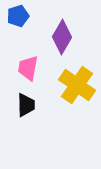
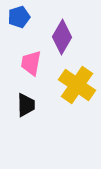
blue pentagon: moved 1 px right, 1 px down
pink trapezoid: moved 3 px right, 5 px up
